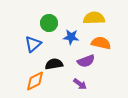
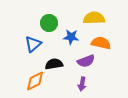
purple arrow: moved 2 px right; rotated 64 degrees clockwise
